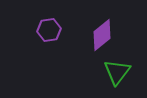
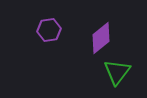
purple diamond: moved 1 px left, 3 px down
